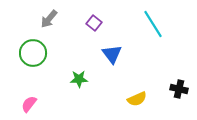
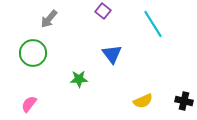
purple square: moved 9 px right, 12 px up
black cross: moved 5 px right, 12 px down
yellow semicircle: moved 6 px right, 2 px down
